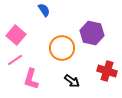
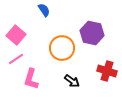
pink line: moved 1 px right, 1 px up
